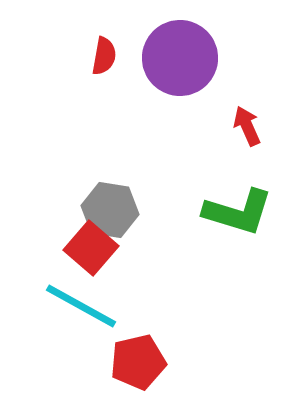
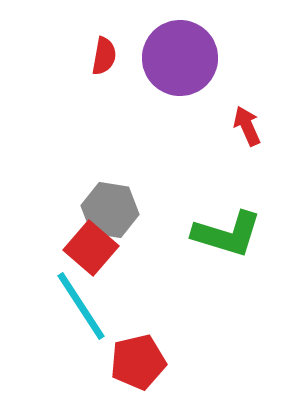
green L-shape: moved 11 px left, 22 px down
cyan line: rotated 28 degrees clockwise
